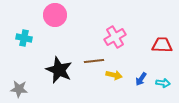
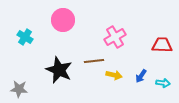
pink circle: moved 8 px right, 5 px down
cyan cross: moved 1 px right, 1 px up; rotated 21 degrees clockwise
blue arrow: moved 3 px up
